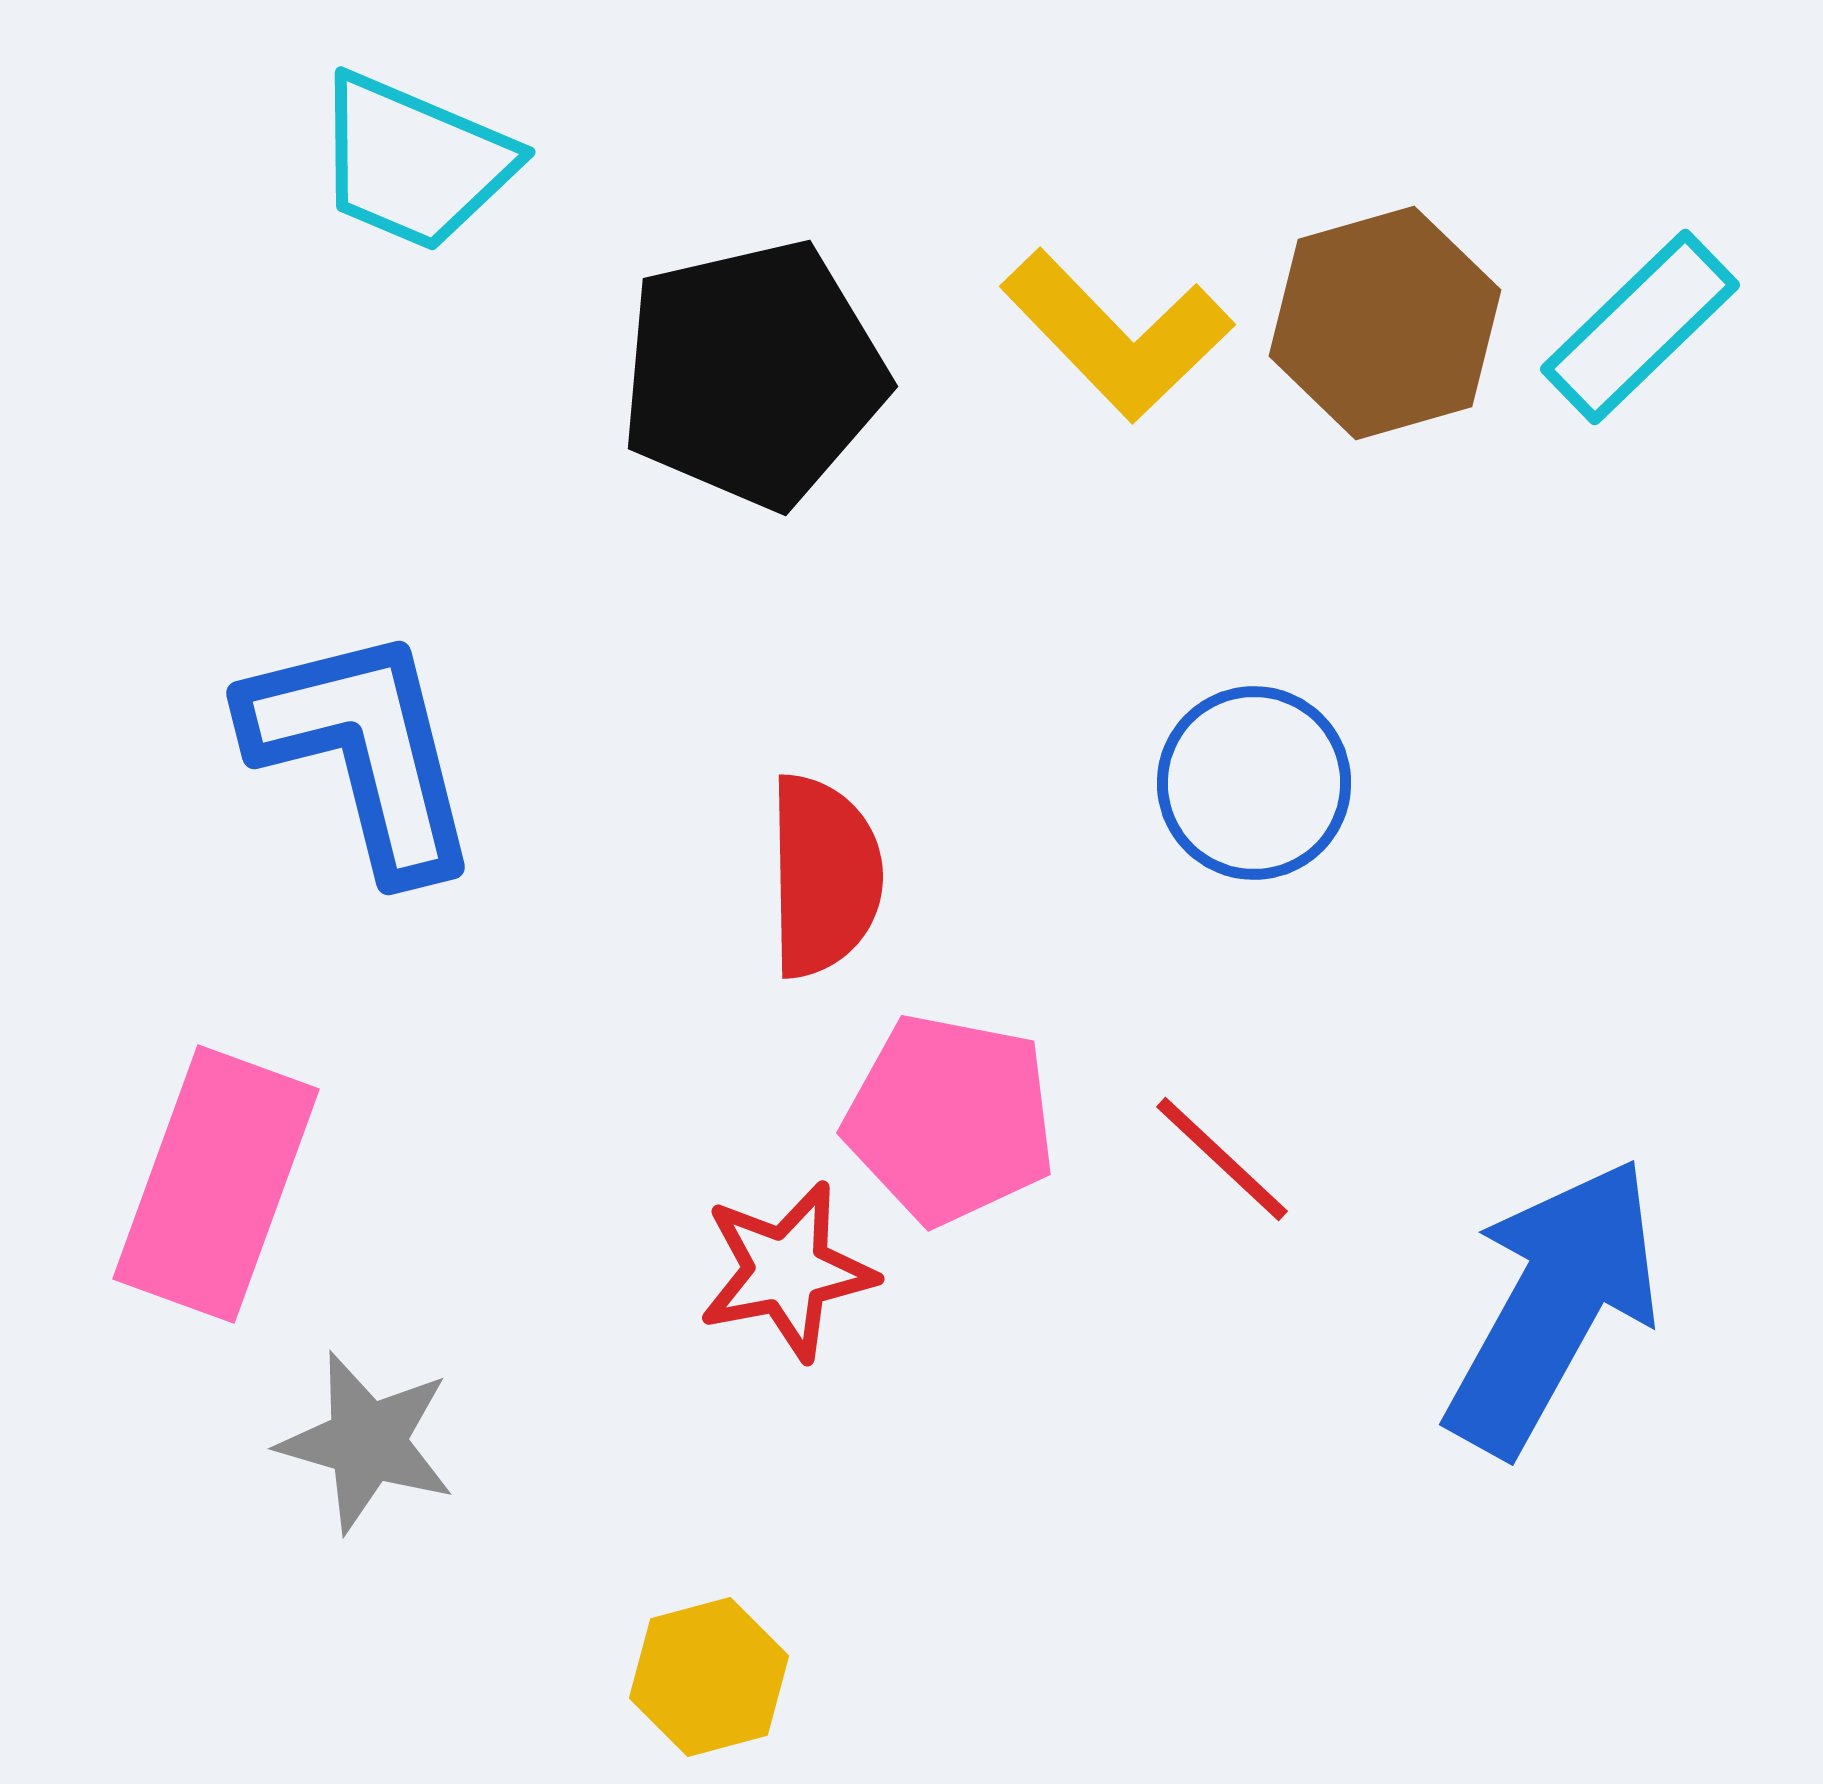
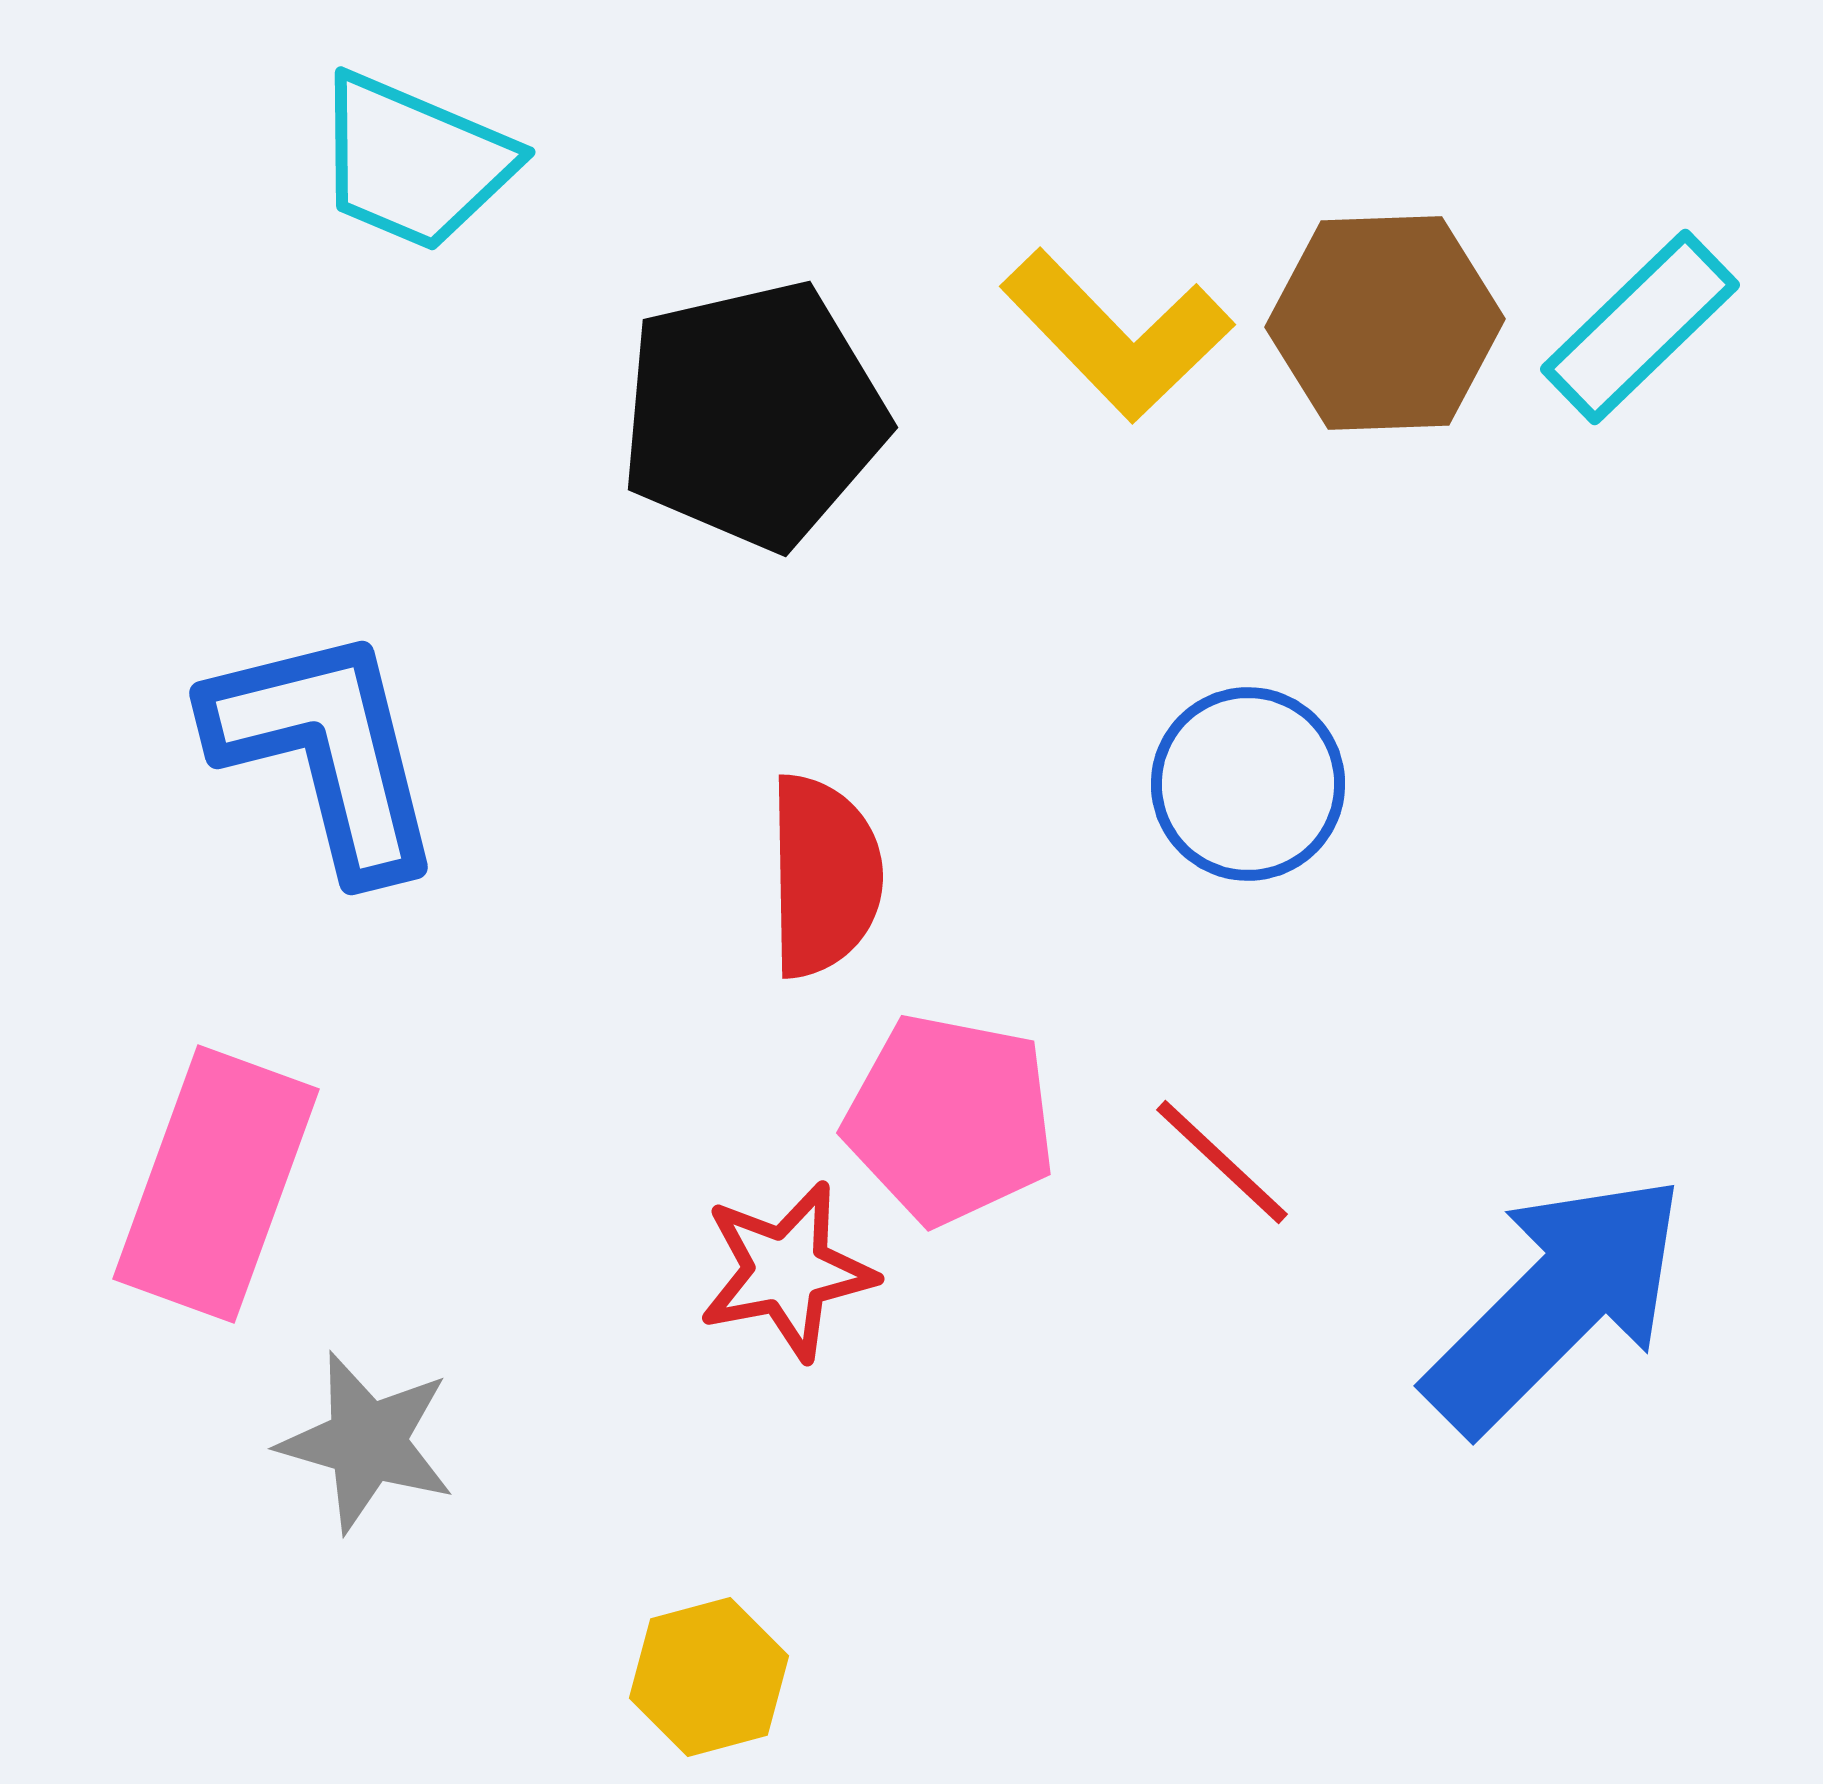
brown hexagon: rotated 14 degrees clockwise
black pentagon: moved 41 px down
blue L-shape: moved 37 px left
blue circle: moved 6 px left, 1 px down
red line: moved 3 px down
blue arrow: moved 3 px right, 3 px up; rotated 16 degrees clockwise
